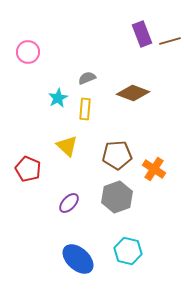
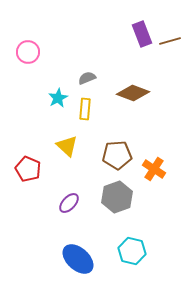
cyan hexagon: moved 4 px right
